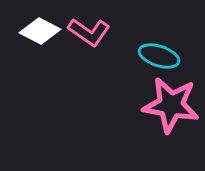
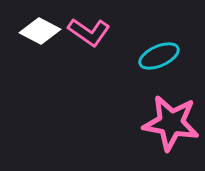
cyan ellipse: rotated 42 degrees counterclockwise
pink star: moved 18 px down
